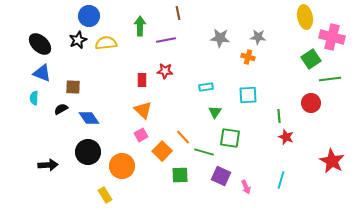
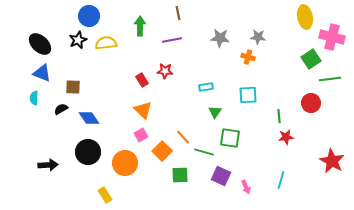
purple line at (166, 40): moved 6 px right
red rectangle at (142, 80): rotated 32 degrees counterclockwise
red star at (286, 137): rotated 28 degrees counterclockwise
orange circle at (122, 166): moved 3 px right, 3 px up
